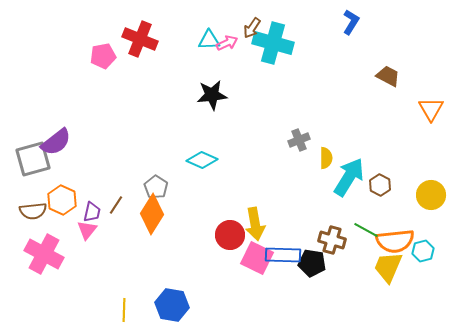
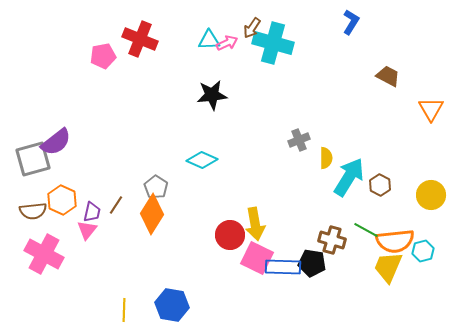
blue rectangle: moved 12 px down
